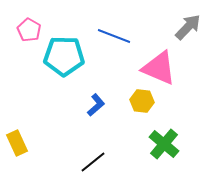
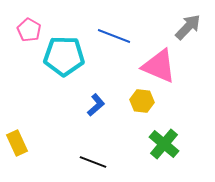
pink triangle: moved 2 px up
black line: rotated 60 degrees clockwise
